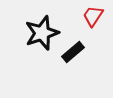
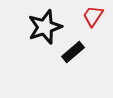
black star: moved 3 px right, 6 px up
